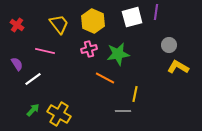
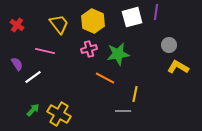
white line: moved 2 px up
